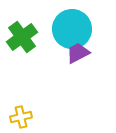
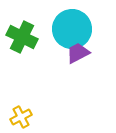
green cross: rotated 28 degrees counterclockwise
yellow cross: rotated 15 degrees counterclockwise
